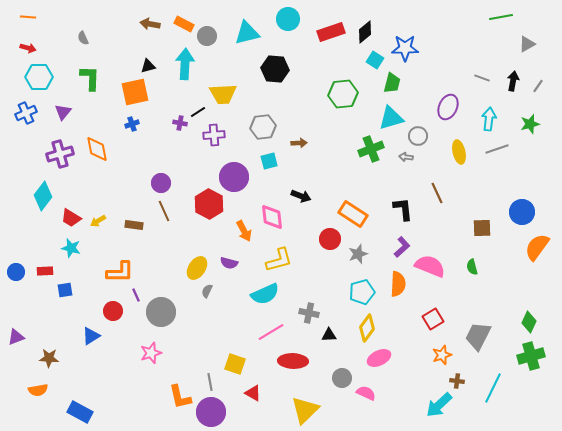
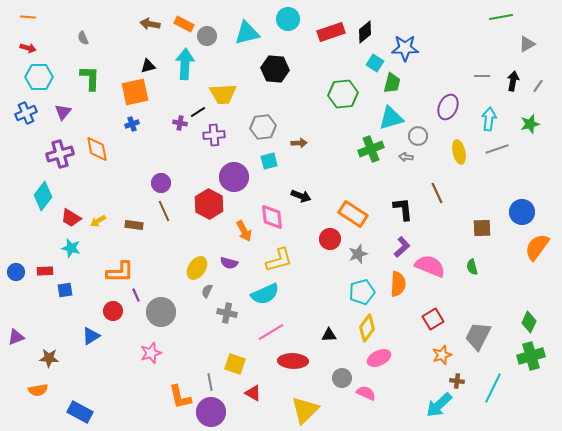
cyan square at (375, 60): moved 3 px down
gray line at (482, 78): moved 2 px up; rotated 21 degrees counterclockwise
gray cross at (309, 313): moved 82 px left
